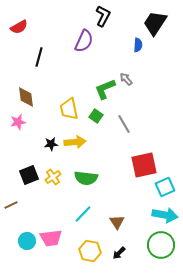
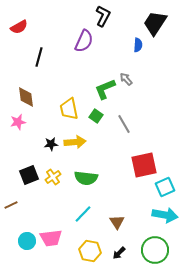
green circle: moved 6 px left, 5 px down
